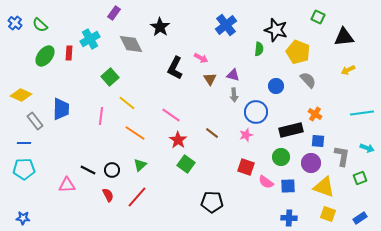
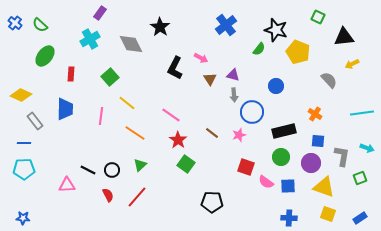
purple rectangle at (114, 13): moved 14 px left
green semicircle at (259, 49): rotated 32 degrees clockwise
red rectangle at (69, 53): moved 2 px right, 21 px down
yellow arrow at (348, 70): moved 4 px right, 6 px up
gray semicircle at (308, 80): moved 21 px right
blue trapezoid at (61, 109): moved 4 px right
blue circle at (256, 112): moved 4 px left
black rectangle at (291, 130): moved 7 px left, 1 px down
pink star at (246, 135): moved 7 px left
